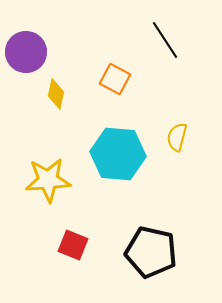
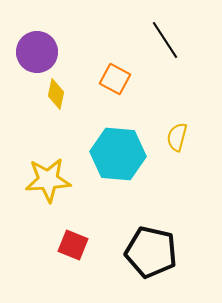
purple circle: moved 11 px right
